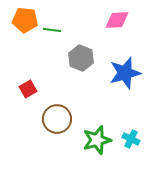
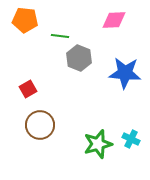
pink diamond: moved 3 px left
green line: moved 8 px right, 6 px down
gray hexagon: moved 2 px left
blue star: rotated 20 degrees clockwise
brown circle: moved 17 px left, 6 px down
green star: moved 1 px right, 4 px down
